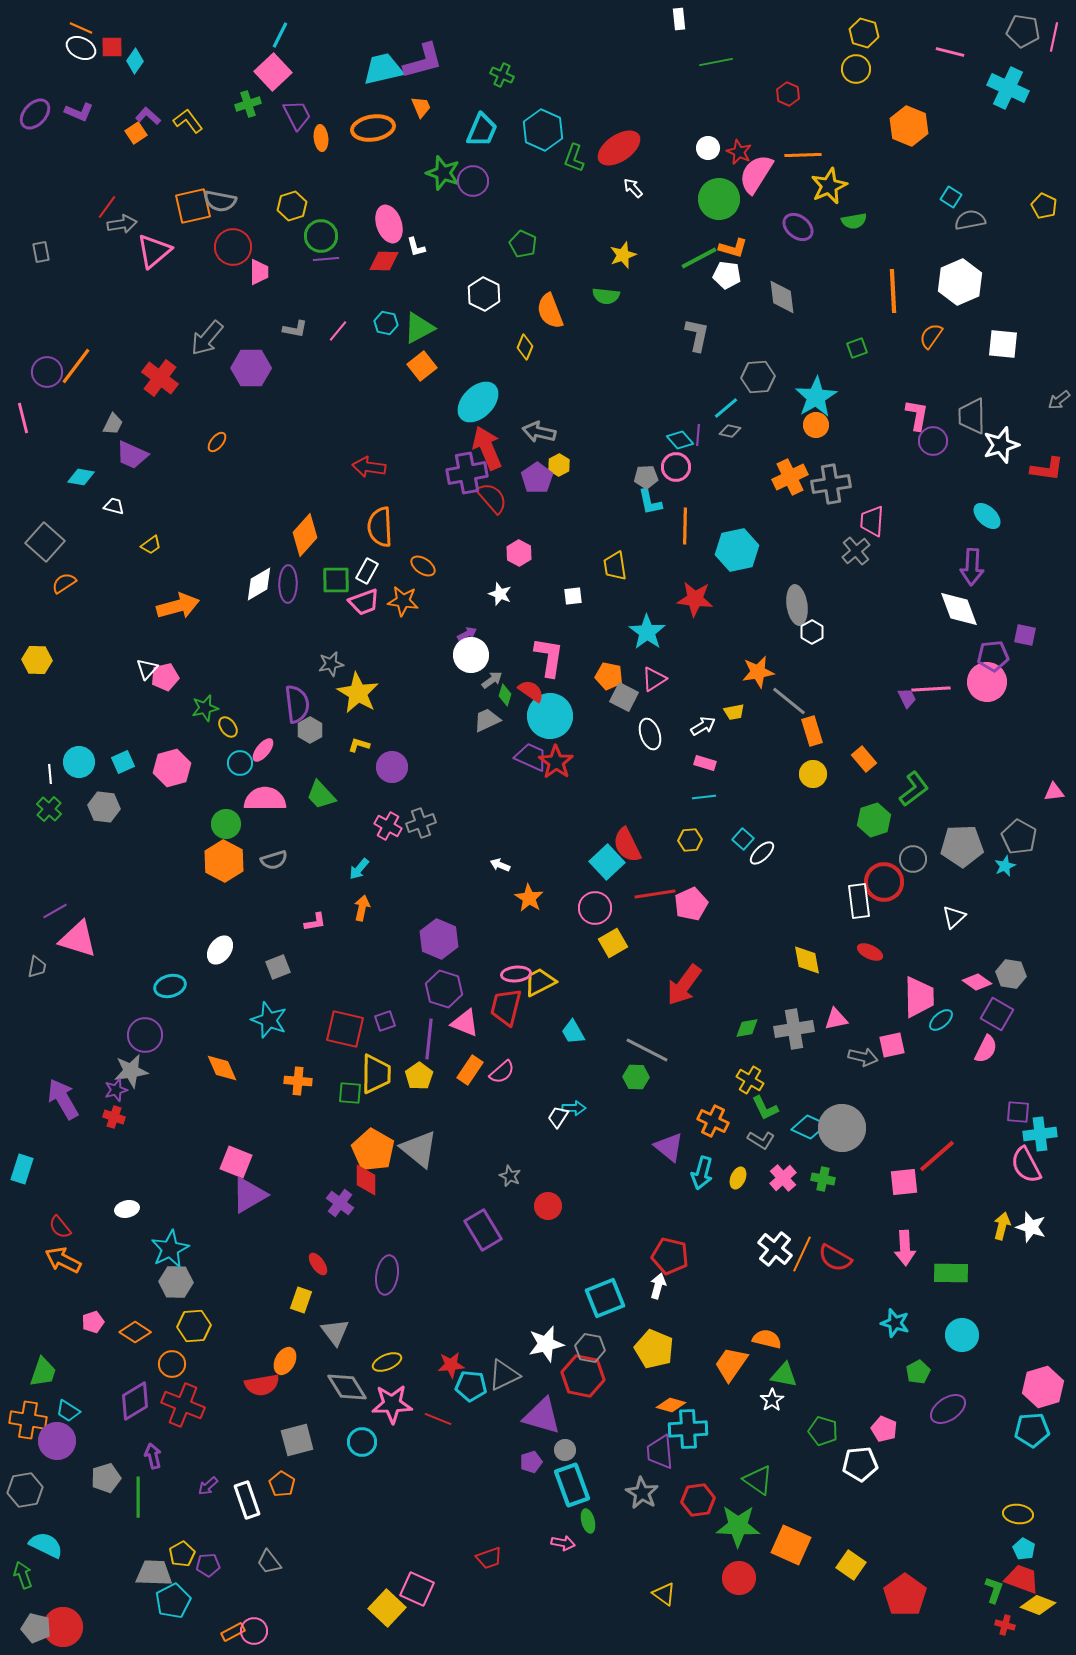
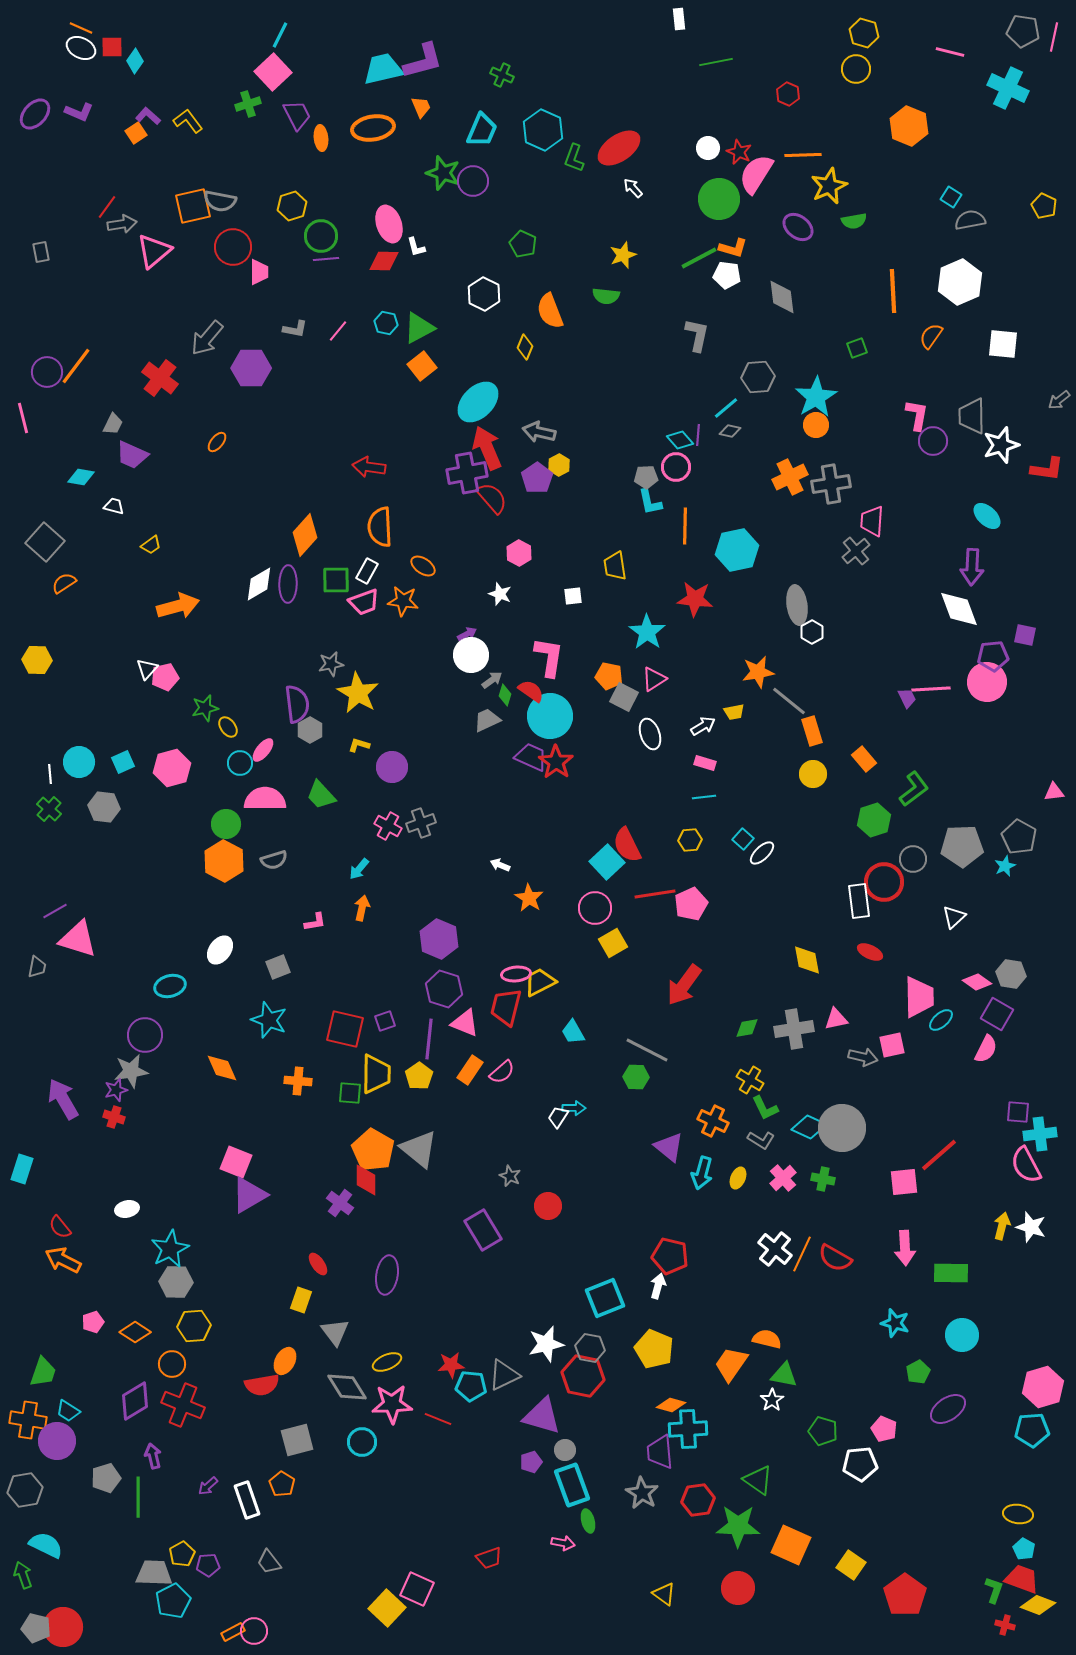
red line at (937, 1156): moved 2 px right, 1 px up
red circle at (739, 1578): moved 1 px left, 10 px down
